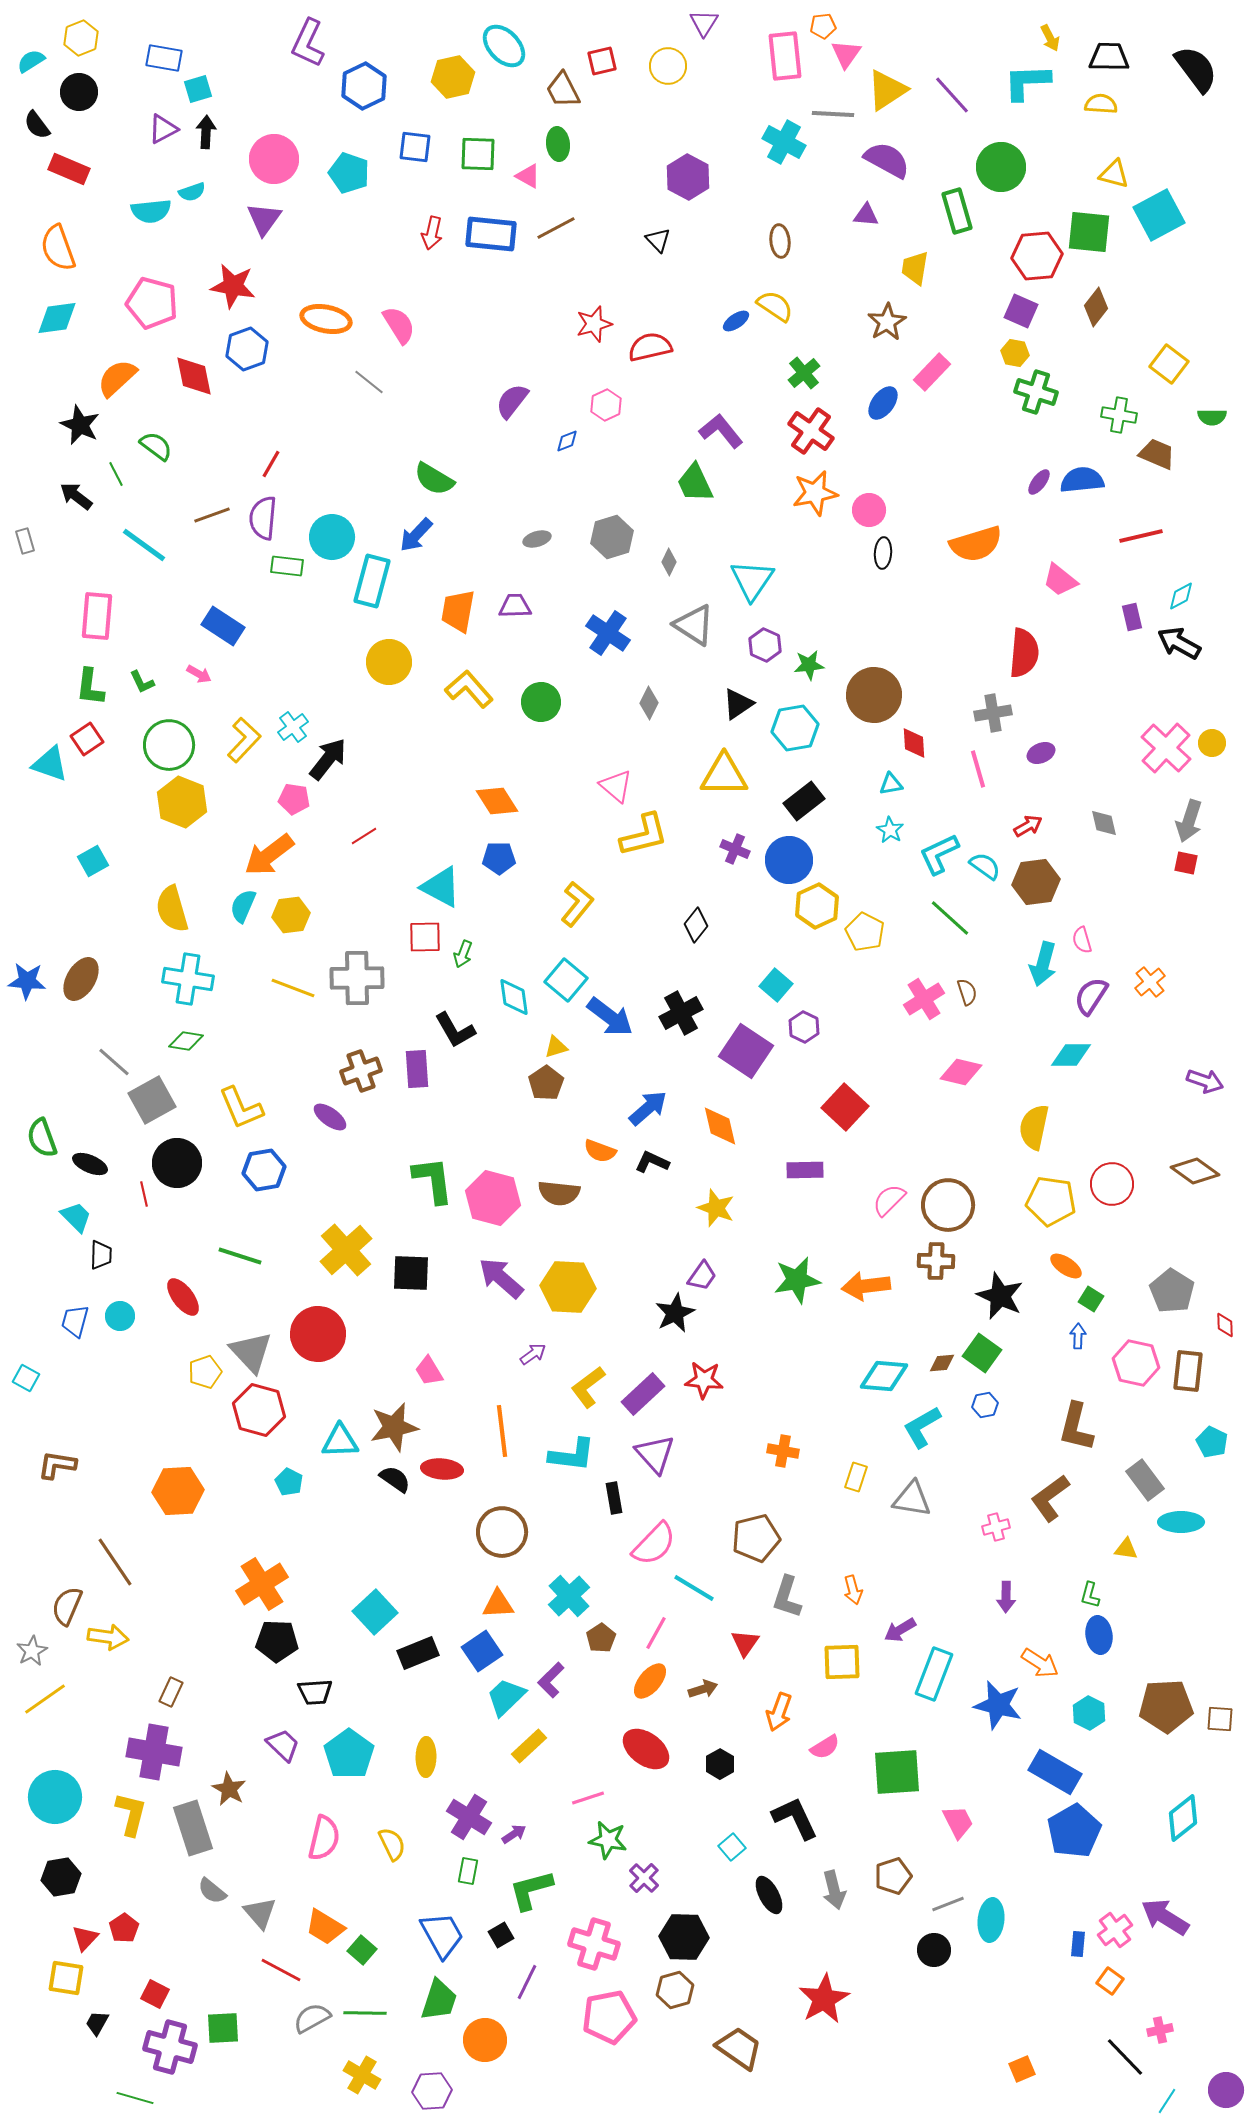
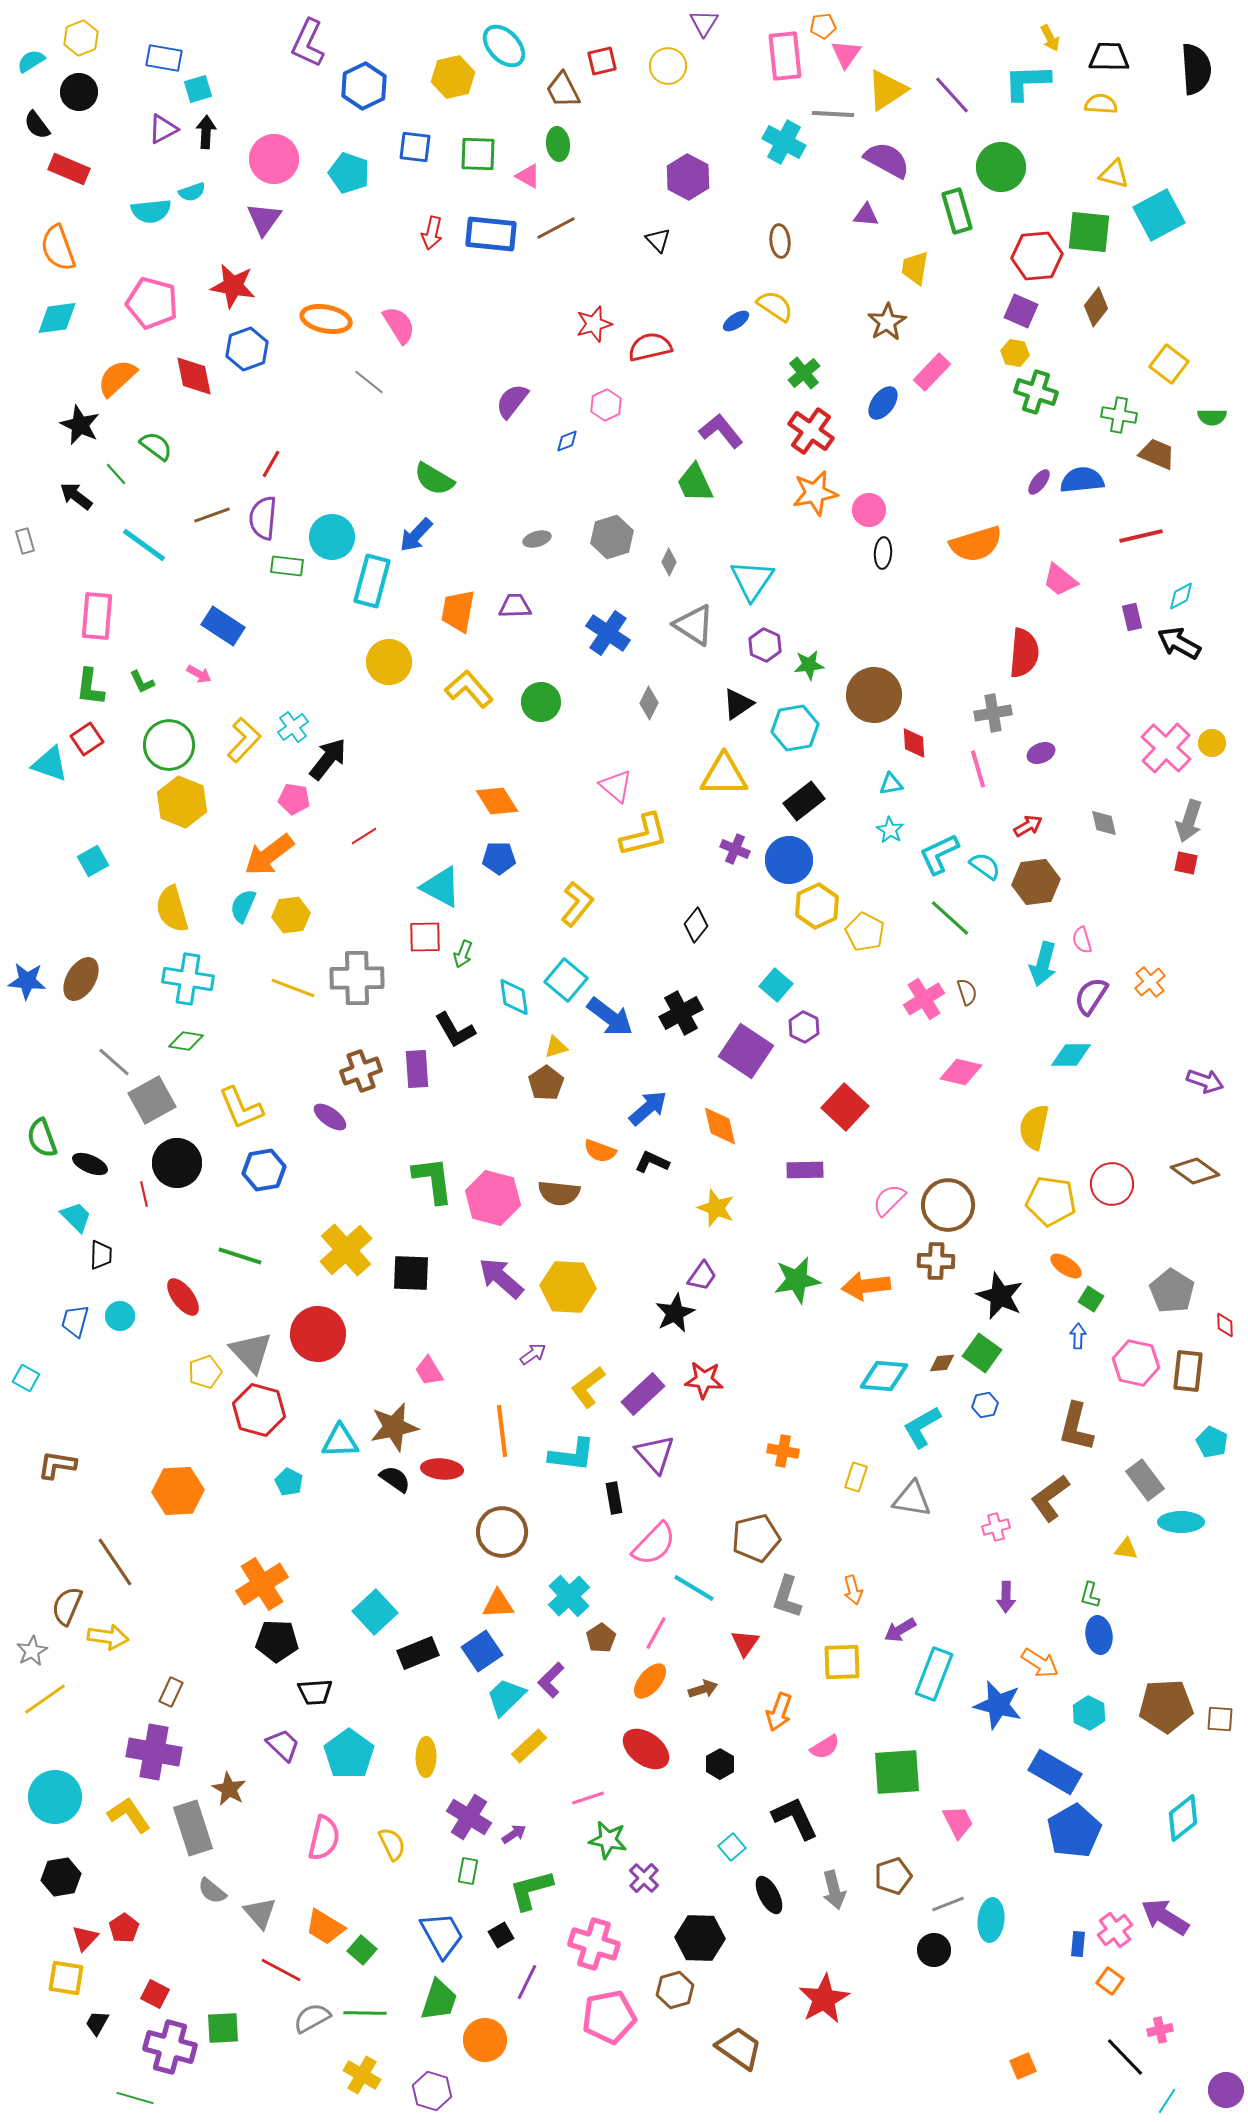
black semicircle at (1196, 69): rotated 33 degrees clockwise
green line at (116, 474): rotated 15 degrees counterclockwise
yellow L-shape at (131, 1814): moved 2 px left, 1 px down; rotated 48 degrees counterclockwise
black hexagon at (684, 1937): moved 16 px right, 1 px down
orange square at (1022, 2069): moved 1 px right, 3 px up
purple hexagon at (432, 2091): rotated 21 degrees clockwise
